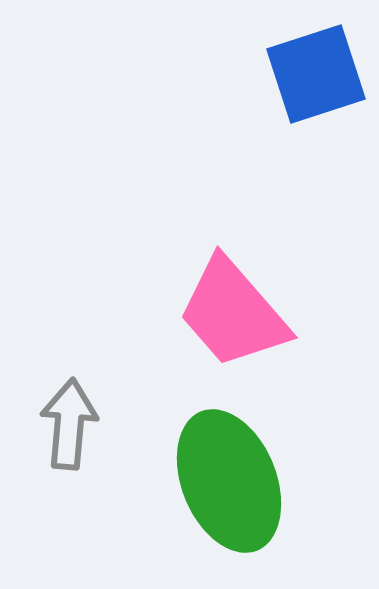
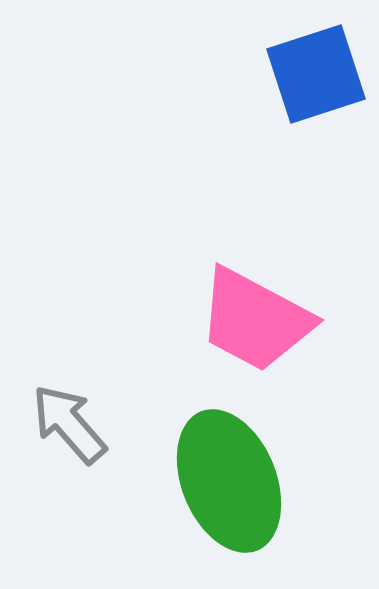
pink trapezoid: moved 22 px right, 7 px down; rotated 21 degrees counterclockwise
gray arrow: rotated 46 degrees counterclockwise
